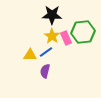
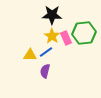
green hexagon: moved 1 px right, 1 px down
